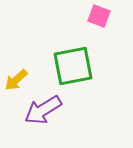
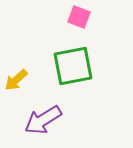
pink square: moved 20 px left, 1 px down
purple arrow: moved 10 px down
